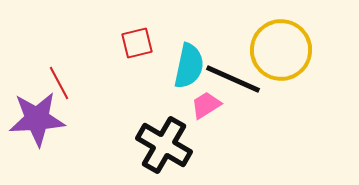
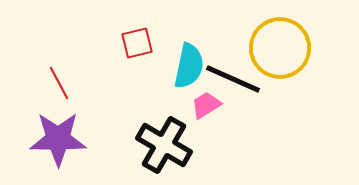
yellow circle: moved 1 px left, 2 px up
purple star: moved 21 px right, 20 px down; rotated 4 degrees clockwise
